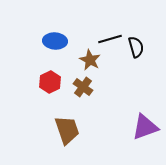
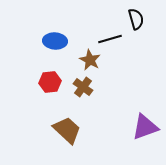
black semicircle: moved 28 px up
red hexagon: rotated 20 degrees clockwise
brown trapezoid: rotated 28 degrees counterclockwise
